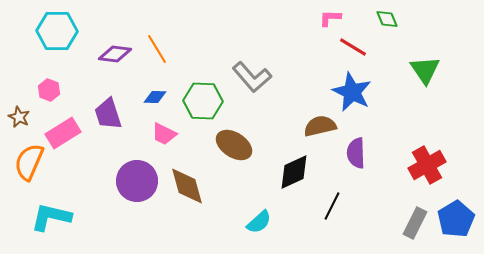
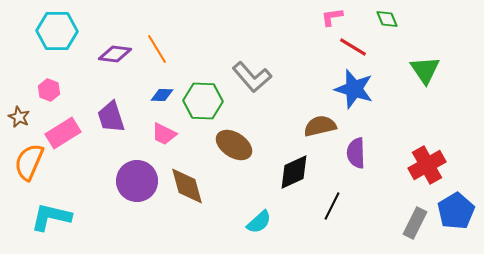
pink L-shape: moved 2 px right, 1 px up; rotated 10 degrees counterclockwise
blue star: moved 2 px right, 3 px up; rotated 9 degrees counterclockwise
blue diamond: moved 7 px right, 2 px up
purple trapezoid: moved 3 px right, 3 px down
blue pentagon: moved 8 px up
